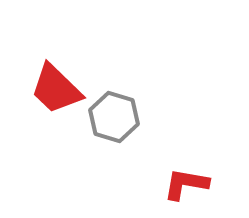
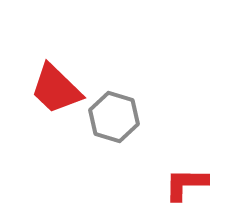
red L-shape: rotated 9 degrees counterclockwise
